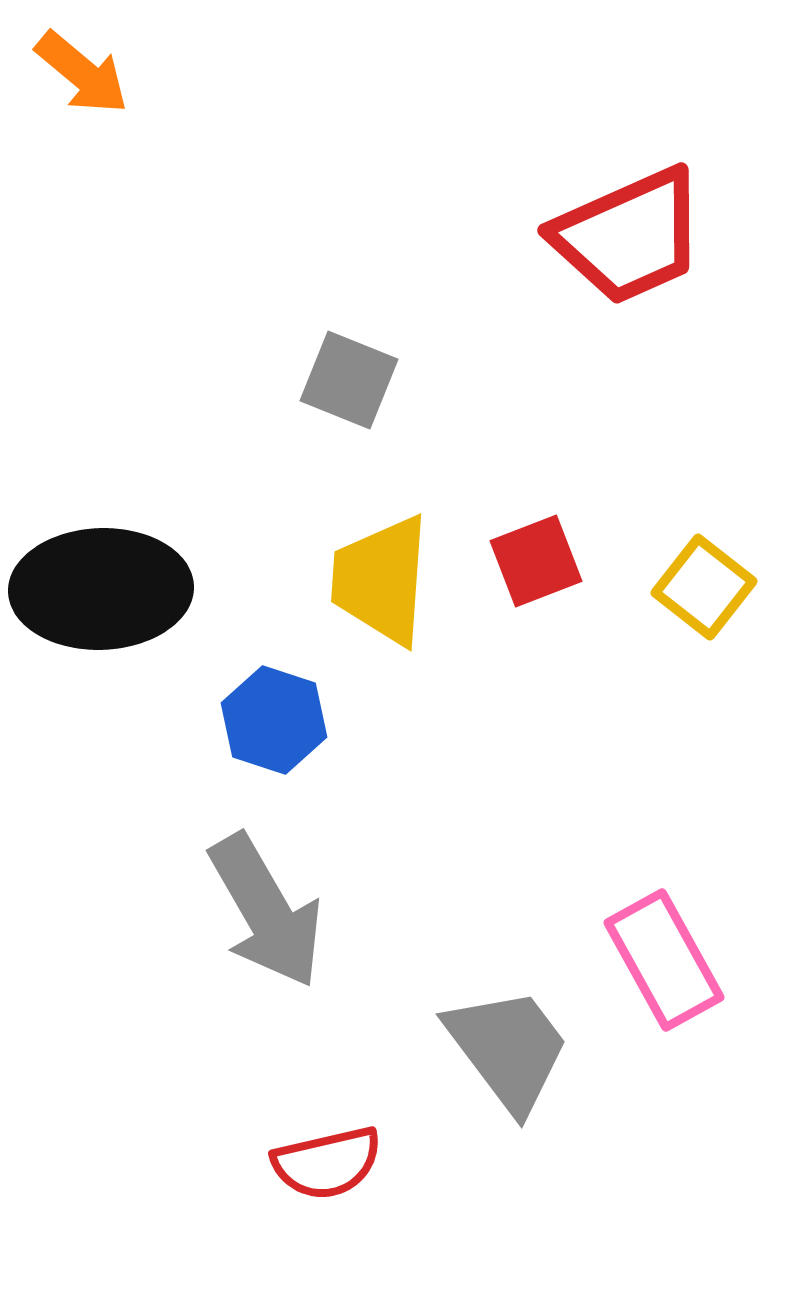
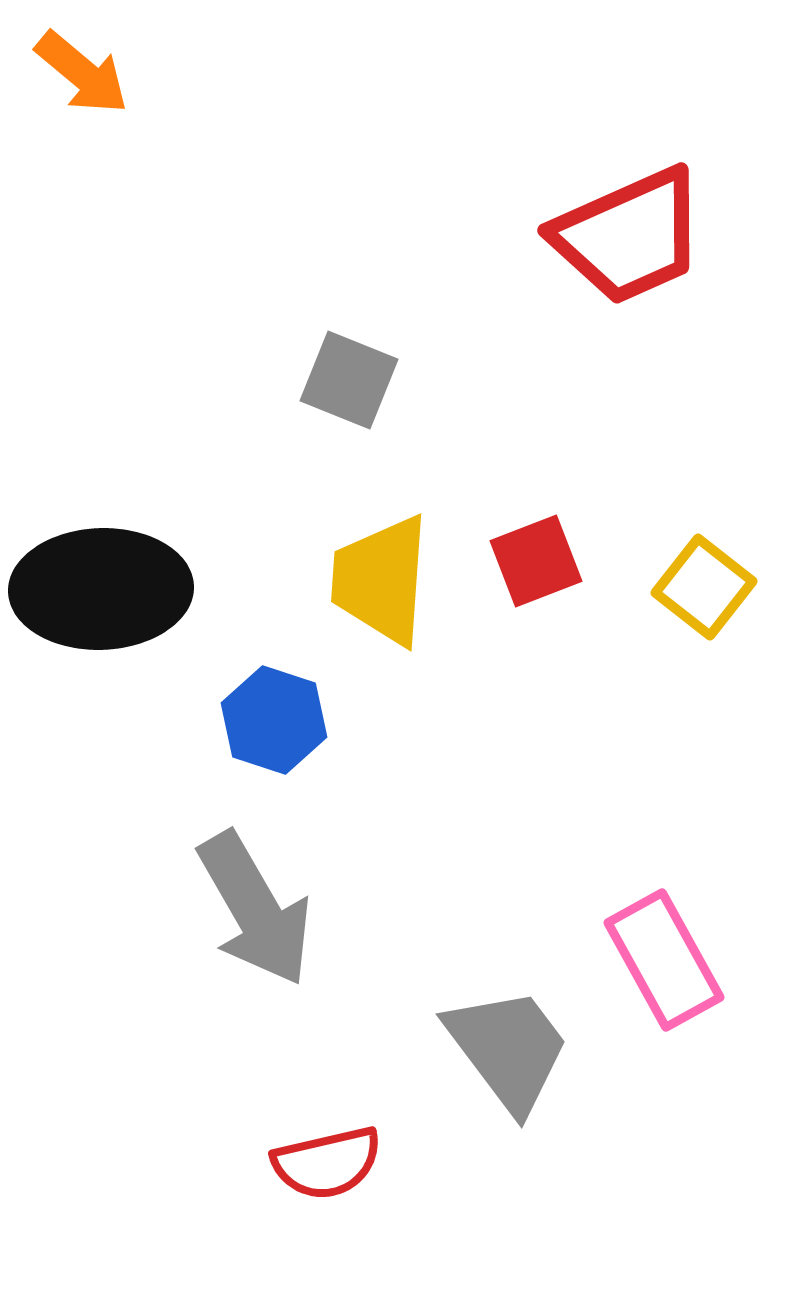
gray arrow: moved 11 px left, 2 px up
